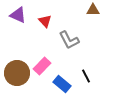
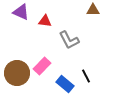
purple triangle: moved 3 px right, 3 px up
red triangle: rotated 40 degrees counterclockwise
blue rectangle: moved 3 px right
